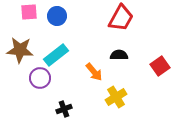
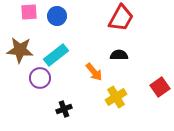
red square: moved 21 px down
